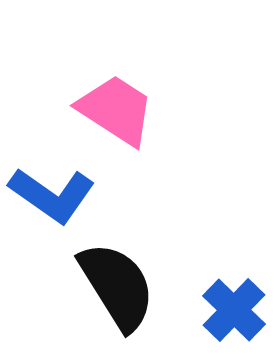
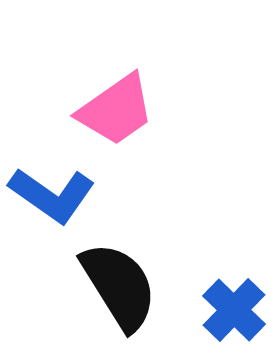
pink trapezoid: rotated 112 degrees clockwise
black semicircle: moved 2 px right
